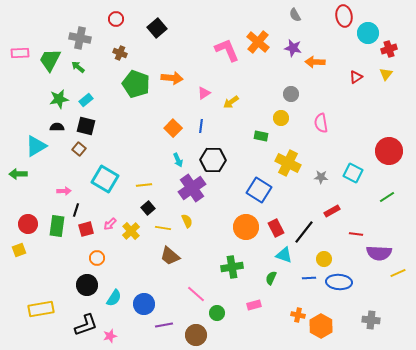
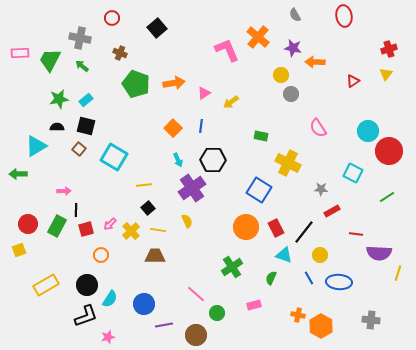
red circle at (116, 19): moved 4 px left, 1 px up
cyan circle at (368, 33): moved 98 px down
orange cross at (258, 42): moved 5 px up
green arrow at (78, 67): moved 4 px right, 1 px up
red triangle at (356, 77): moved 3 px left, 4 px down
orange arrow at (172, 78): moved 2 px right, 5 px down; rotated 15 degrees counterclockwise
yellow circle at (281, 118): moved 43 px up
pink semicircle at (321, 123): moved 3 px left, 5 px down; rotated 24 degrees counterclockwise
gray star at (321, 177): moved 12 px down
cyan square at (105, 179): moved 9 px right, 22 px up
black line at (76, 210): rotated 16 degrees counterclockwise
green rectangle at (57, 226): rotated 20 degrees clockwise
yellow line at (163, 228): moved 5 px left, 2 px down
brown trapezoid at (170, 256): moved 15 px left; rotated 140 degrees clockwise
orange circle at (97, 258): moved 4 px right, 3 px up
yellow circle at (324, 259): moved 4 px left, 4 px up
green cross at (232, 267): rotated 25 degrees counterclockwise
yellow line at (398, 273): rotated 49 degrees counterclockwise
blue line at (309, 278): rotated 64 degrees clockwise
cyan semicircle at (114, 298): moved 4 px left, 1 px down
yellow rectangle at (41, 309): moved 5 px right, 24 px up; rotated 20 degrees counterclockwise
black L-shape at (86, 325): moved 9 px up
pink star at (110, 336): moved 2 px left, 1 px down
